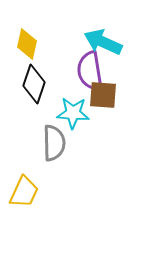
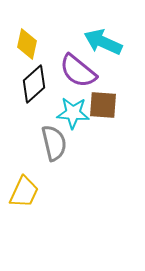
purple semicircle: moved 12 px left; rotated 42 degrees counterclockwise
black diamond: rotated 30 degrees clockwise
brown square: moved 10 px down
gray semicircle: rotated 12 degrees counterclockwise
